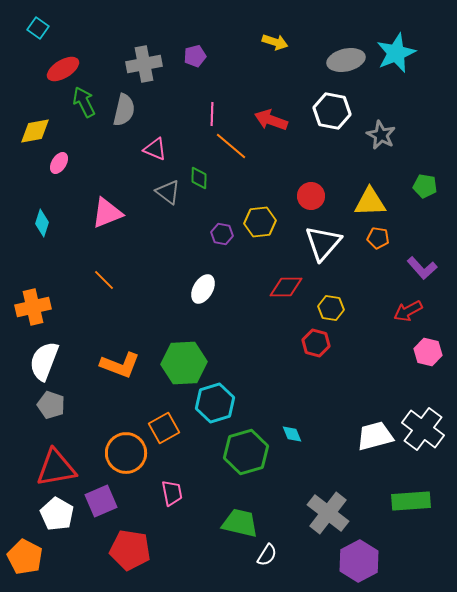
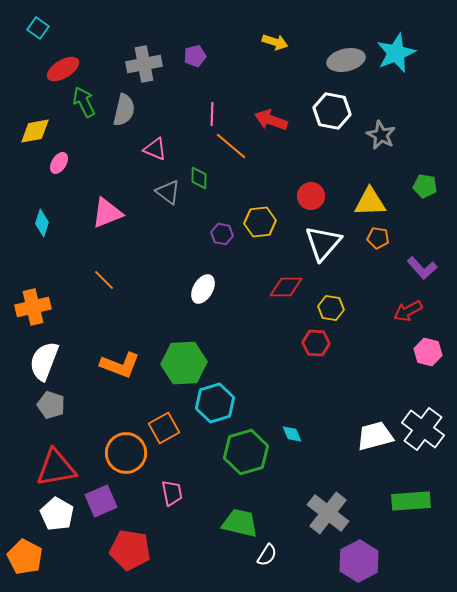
red hexagon at (316, 343): rotated 12 degrees counterclockwise
